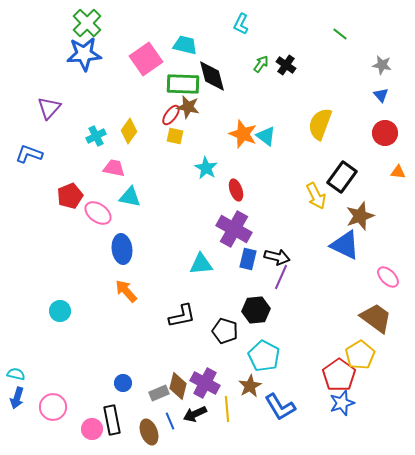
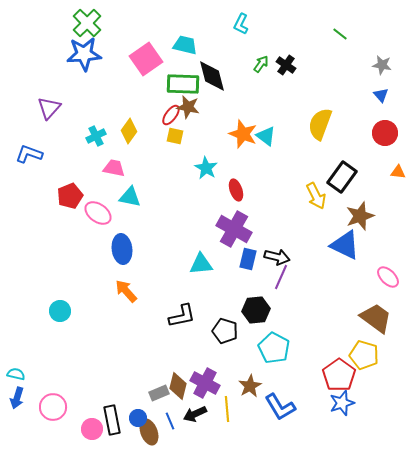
yellow pentagon at (360, 355): moved 4 px right; rotated 24 degrees counterclockwise
cyan pentagon at (264, 356): moved 10 px right, 8 px up
blue circle at (123, 383): moved 15 px right, 35 px down
